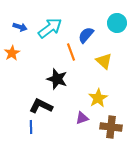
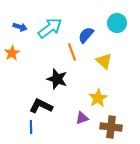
orange line: moved 1 px right
